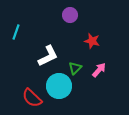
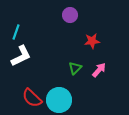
red star: rotated 21 degrees counterclockwise
white L-shape: moved 27 px left
cyan circle: moved 14 px down
